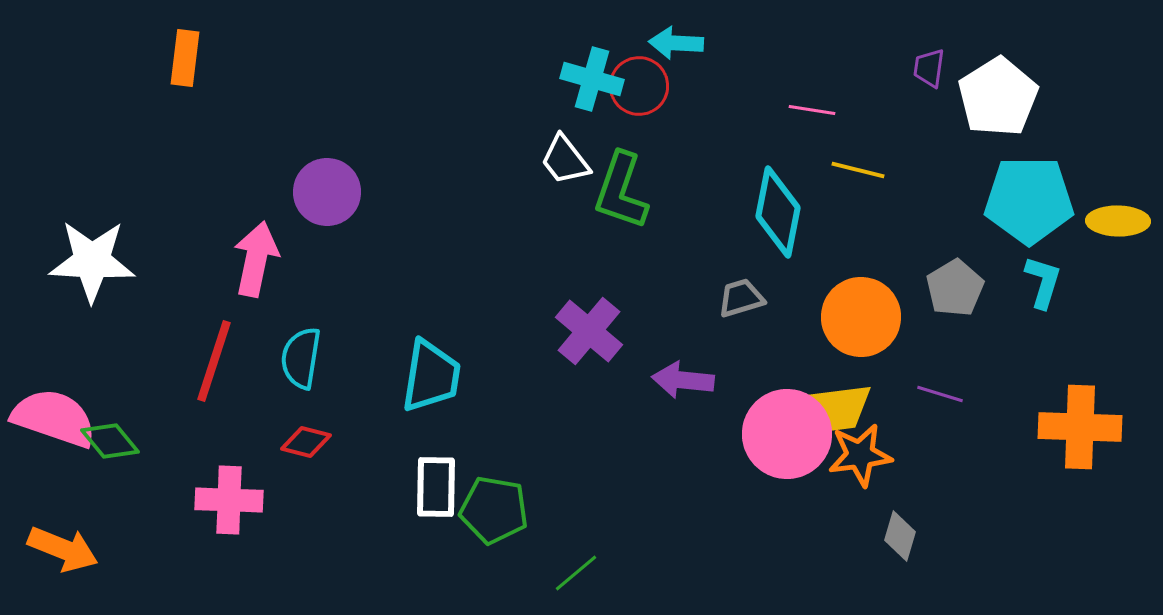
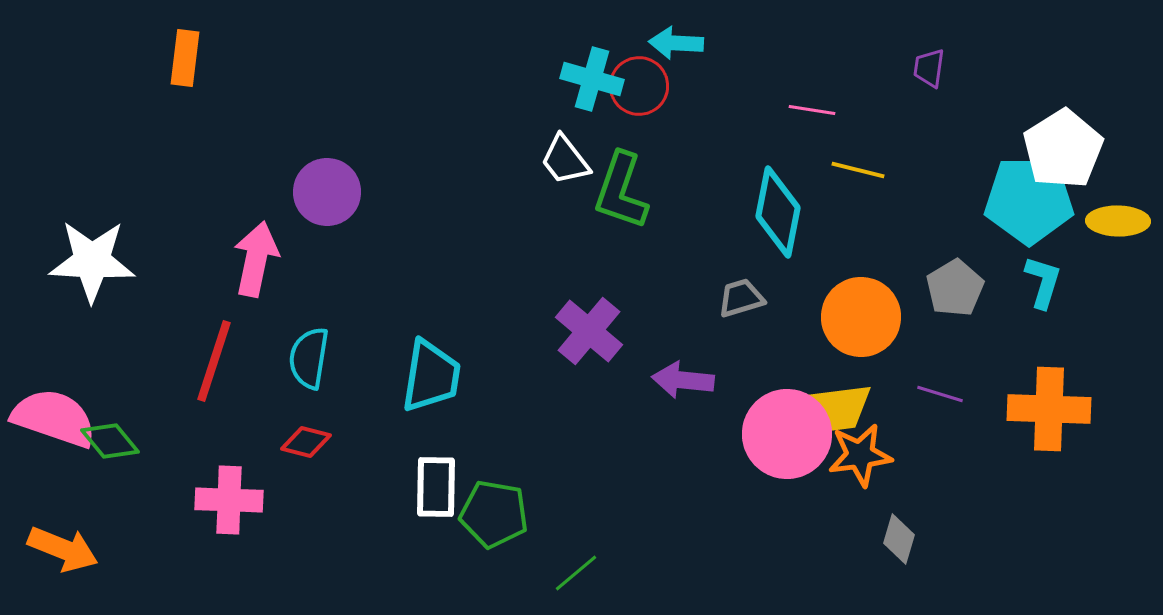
white pentagon: moved 65 px right, 52 px down
cyan semicircle: moved 8 px right
orange cross: moved 31 px left, 18 px up
green pentagon: moved 4 px down
gray diamond: moved 1 px left, 3 px down
